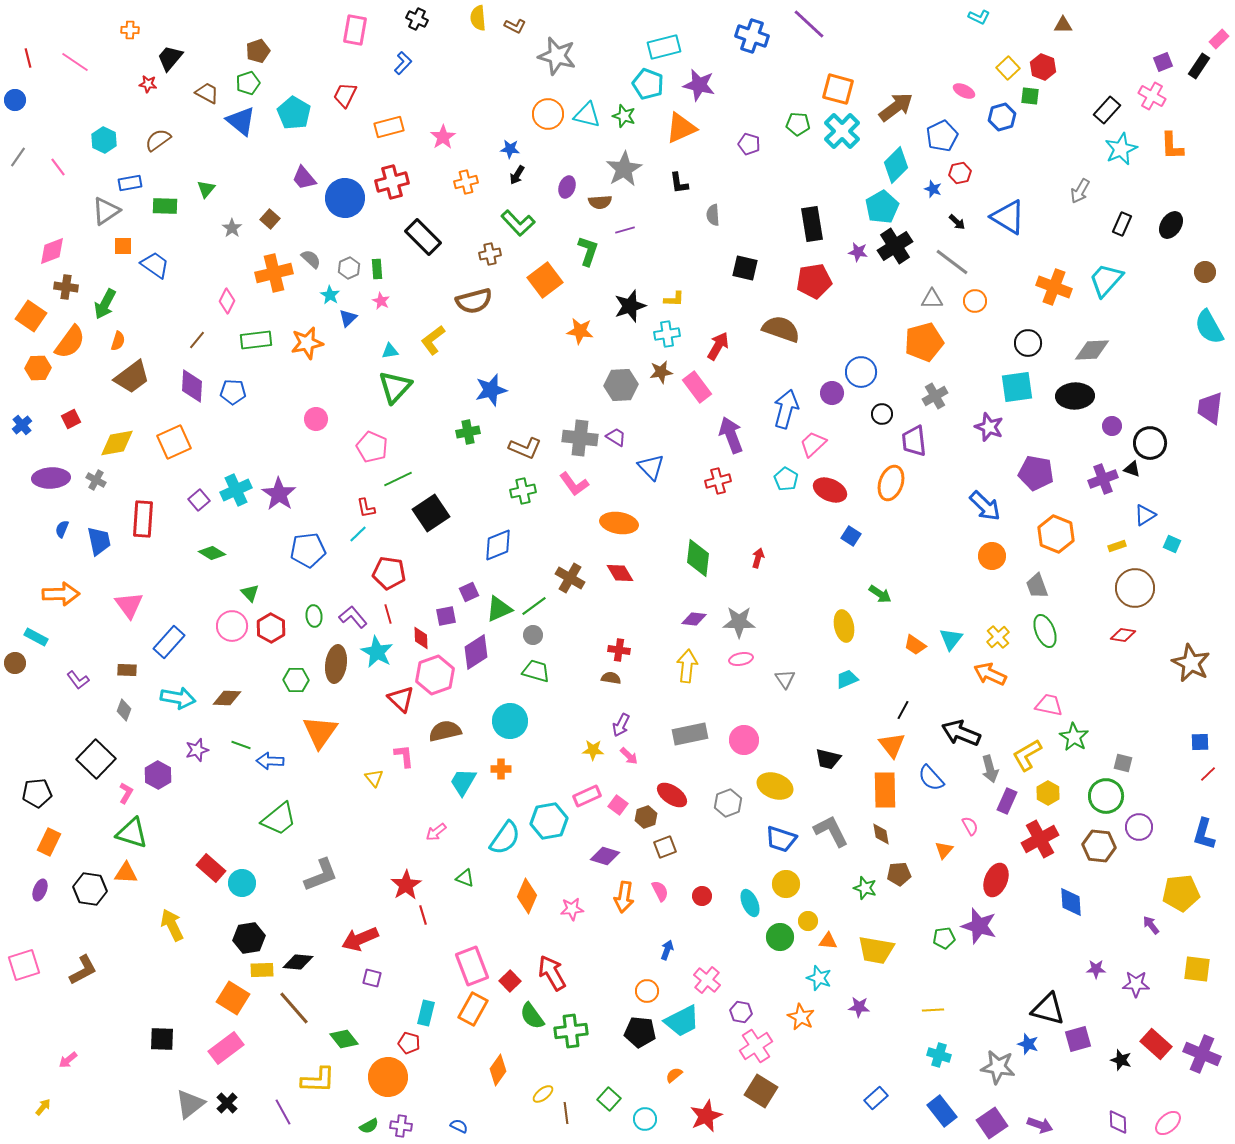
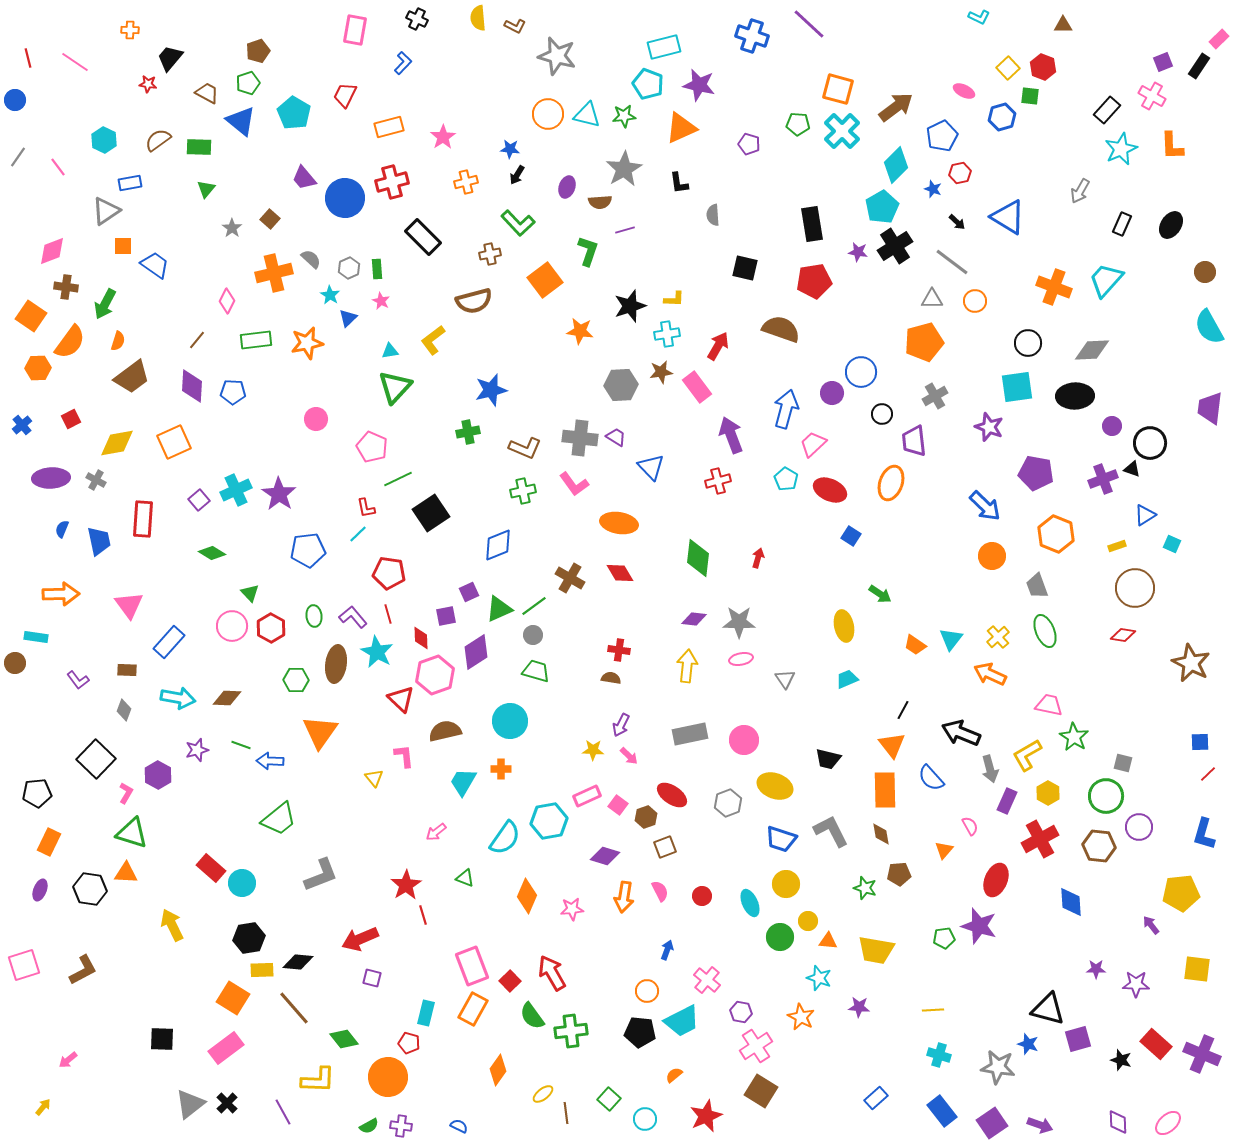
green star at (624, 116): rotated 25 degrees counterclockwise
green rectangle at (165, 206): moved 34 px right, 59 px up
cyan rectangle at (36, 637): rotated 20 degrees counterclockwise
